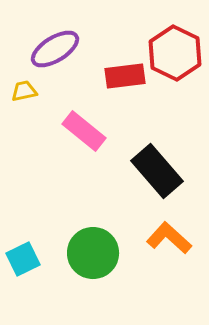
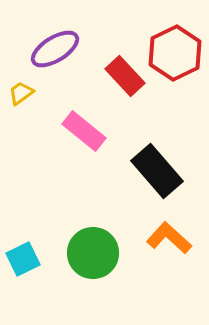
red hexagon: rotated 8 degrees clockwise
red rectangle: rotated 54 degrees clockwise
yellow trapezoid: moved 3 px left, 2 px down; rotated 24 degrees counterclockwise
